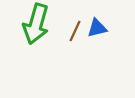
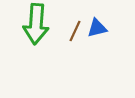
green arrow: rotated 12 degrees counterclockwise
